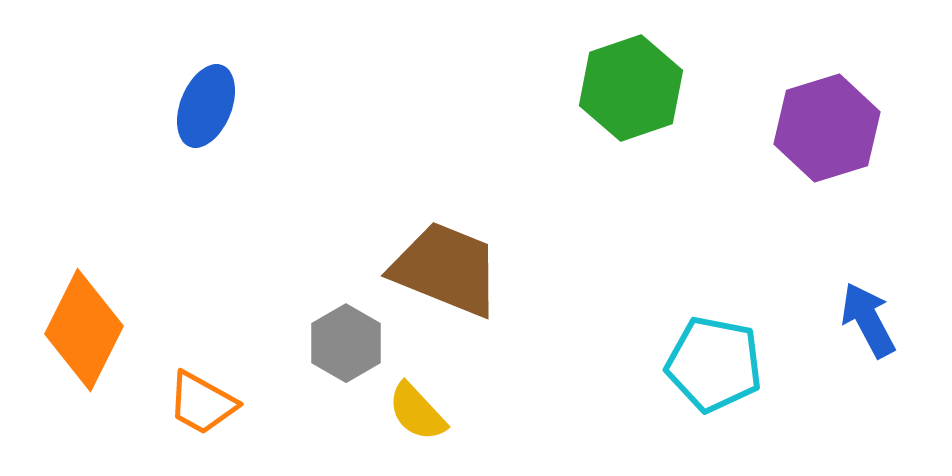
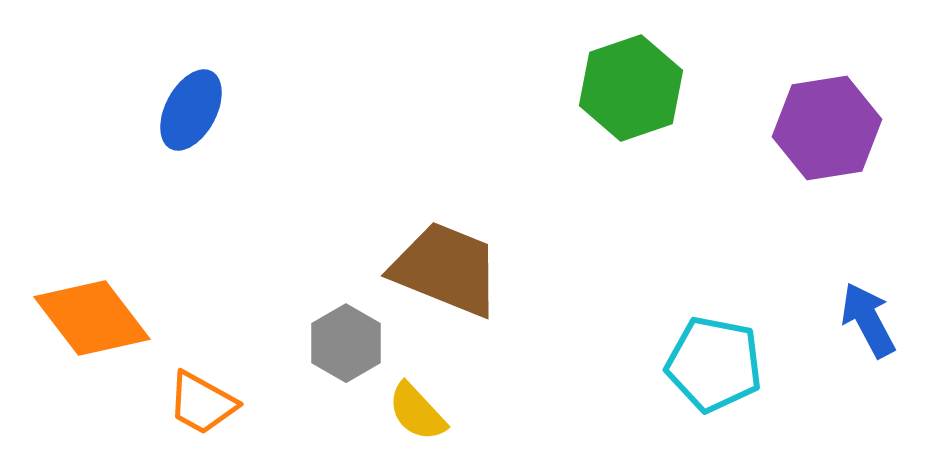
blue ellipse: moved 15 px left, 4 px down; rotated 6 degrees clockwise
purple hexagon: rotated 8 degrees clockwise
orange diamond: moved 8 px right, 12 px up; rotated 64 degrees counterclockwise
